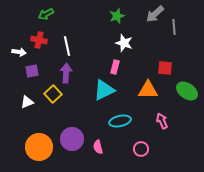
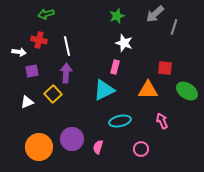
green arrow: rotated 14 degrees clockwise
gray line: rotated 21 degrees clockwise
pink semicircle: rotated 32 degrees clockwise
